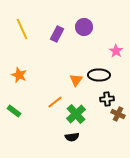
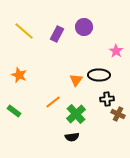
yellow line: moved 2 px right, 2 px down; rotated 25 degrees counterclockwise
orange line: moved 2 px left
